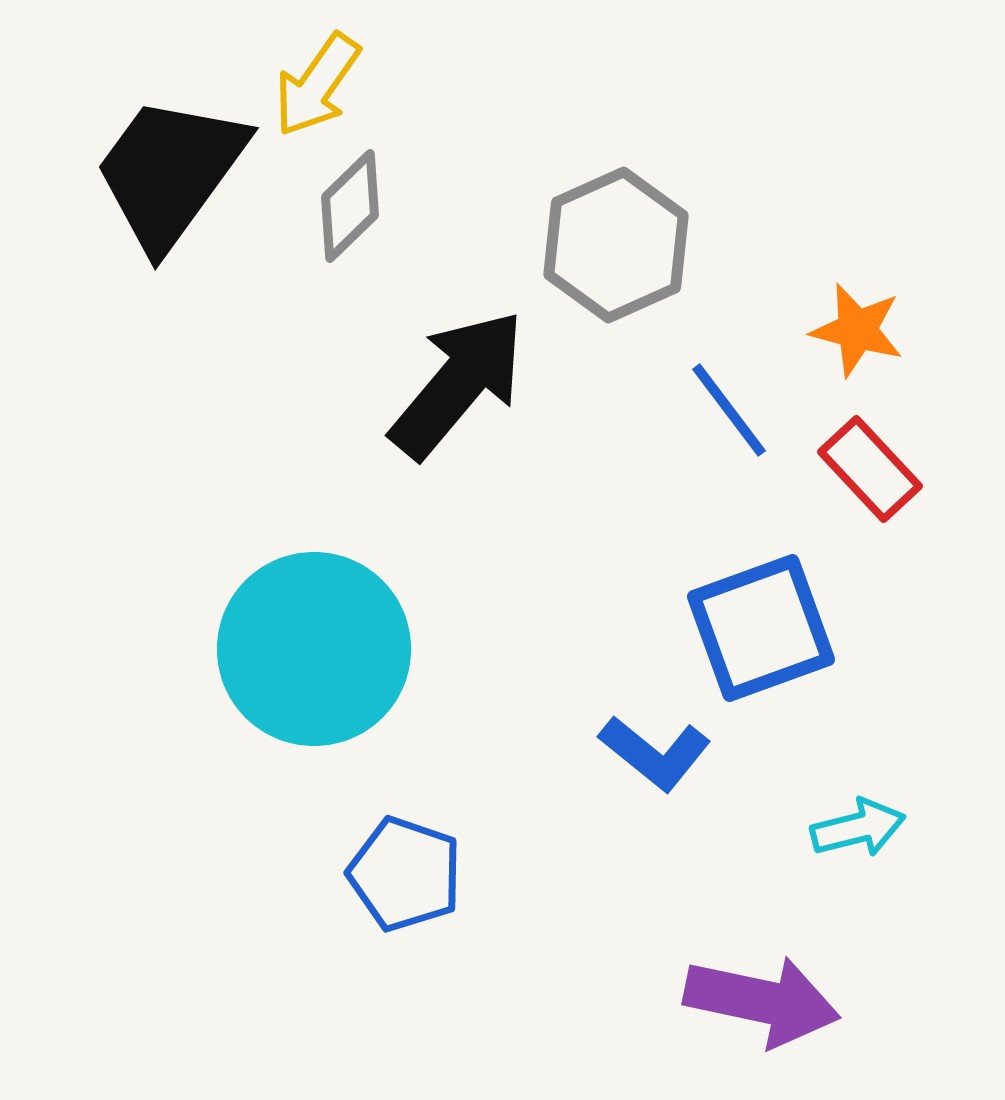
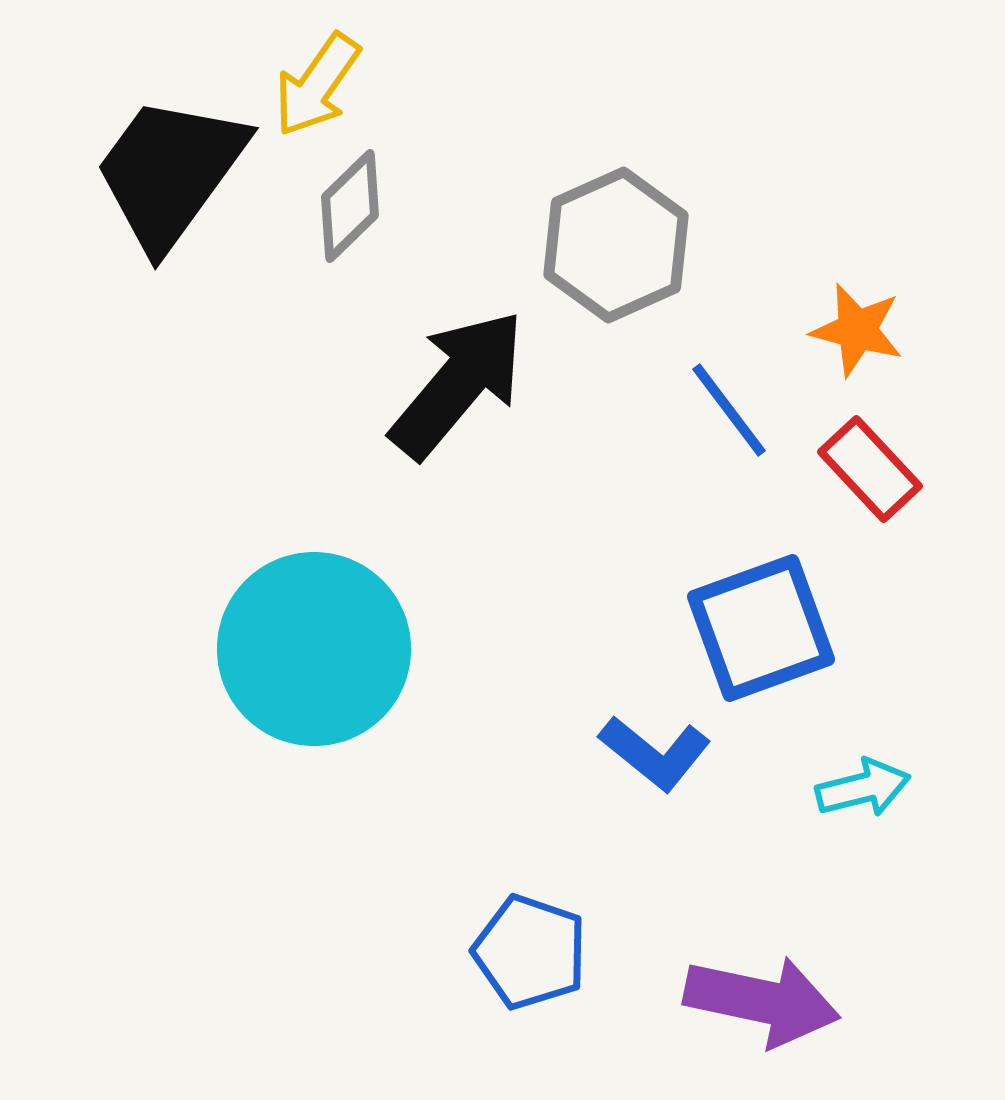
cyan arrow: moved 5 px right, 40 px up
blue pentagon: moved 125 px right, 78 px down
